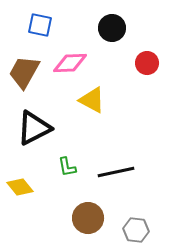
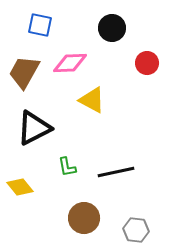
brown circle: moved 4 px left
